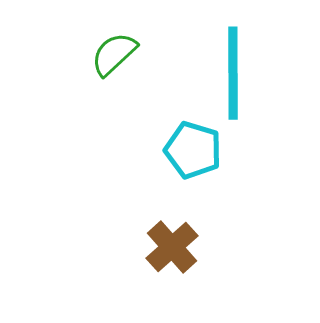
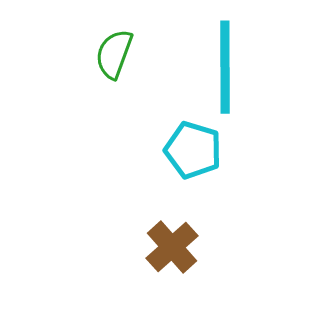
green semicircle: rotated 27 degrees counterclockwise
cyan line: moved 8 px left, 6 px up
